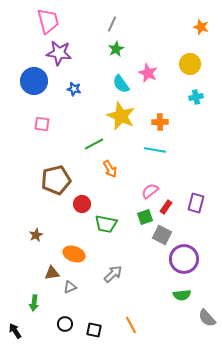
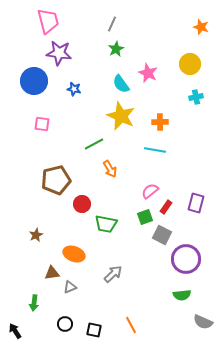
purple circle: moved 2 px right
gray semicircle: moved 4 px left, 4 px down; rotated 24 degrees counterclockwise
